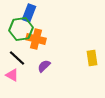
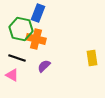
blue rectangle: moved 9 px right
green hexagon: rotated 20 degrees clockwise
black line: rotated 24 degrees counterclockwise
